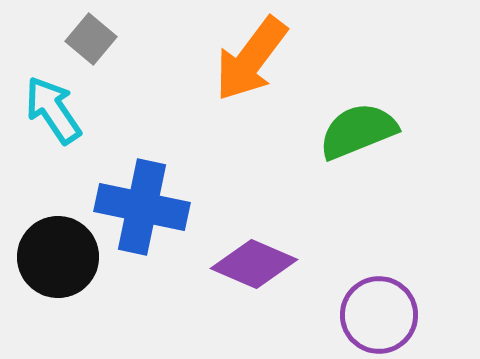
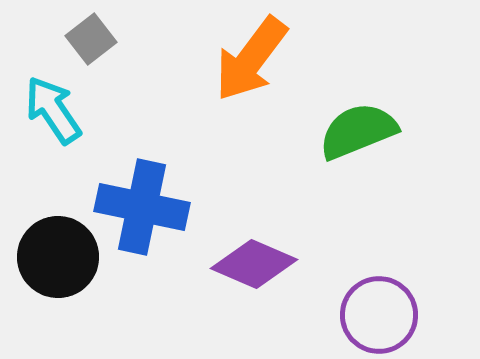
gray square: rotated 12 degrees clockwise
